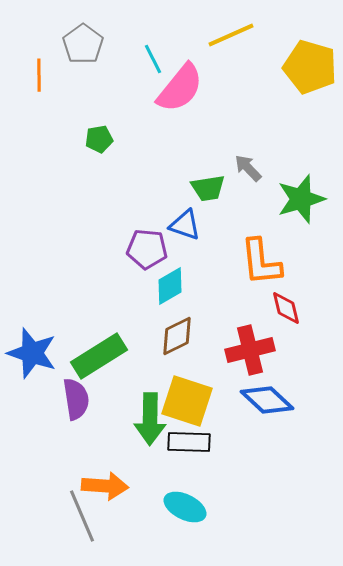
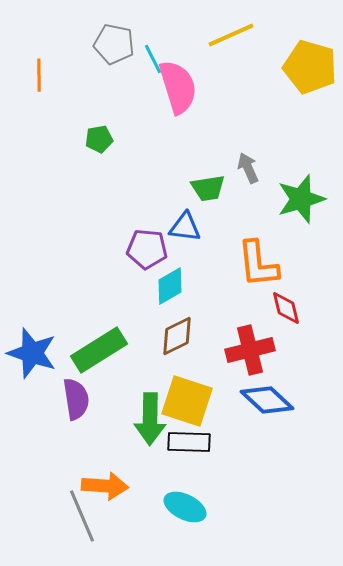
gray pentagon: moved 31 px right; rotated 24 degrees counterclockwise
pink semicircle: moved 2 px left, 1 px up; rotated 56 degrees counterclockwise
gray arrow: rotated 20 degrees clockwise
blue triangle: moved 2 px down; rotated 12 degrees counterclockwise
orange L-shape: moved 3 px left, 2 px down
green rectangle: moved 6 px up
